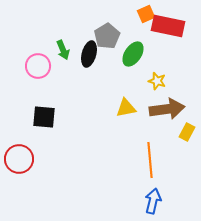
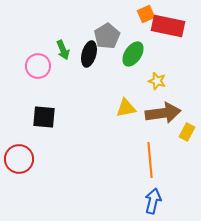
brown arrow: moved 4 px left, 4 px down
